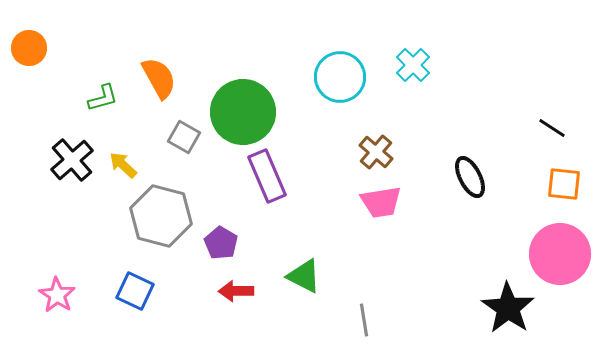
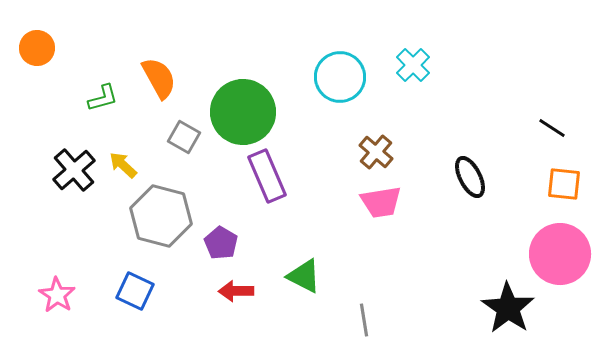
orange circle: moved 8 px right
black cross: moved 2 px right, 10 px down
